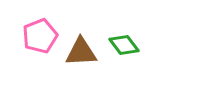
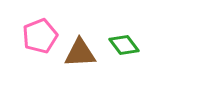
brown triangle: moved 1 px left, 1 px down
